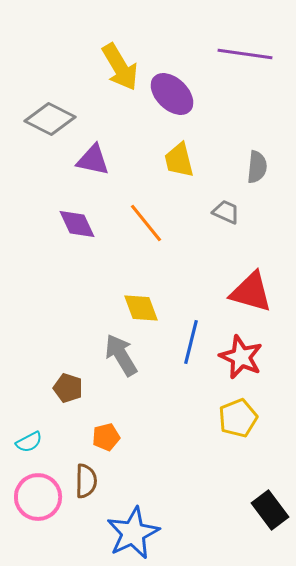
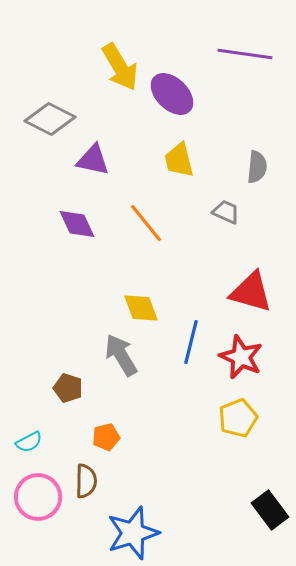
blue star: rotated 8 degrees clockwise
